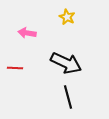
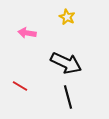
red line: moved 5 px right, 18 px down; rotated 28 degrees clockwise
